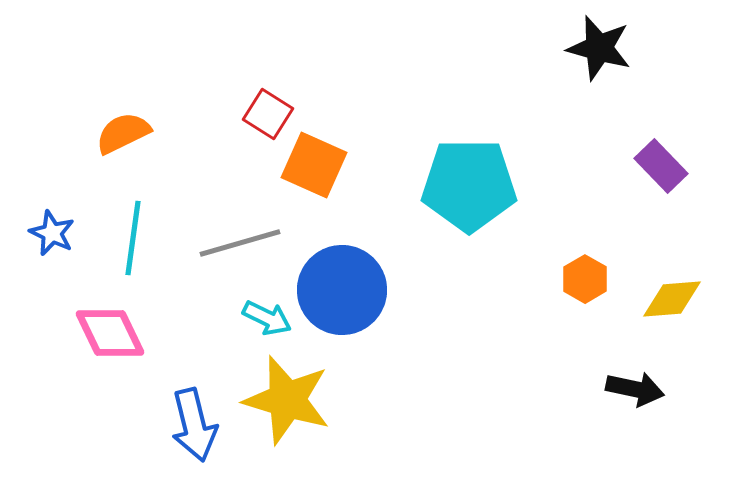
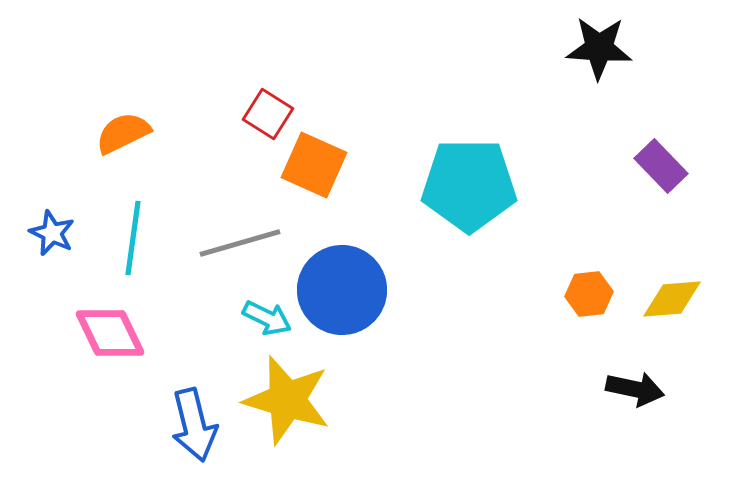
black star: rotated 12 degrees counterclockwise
orange hexagon: moved 4 px right, 15 px down; rotated 24 degrees clockwise
